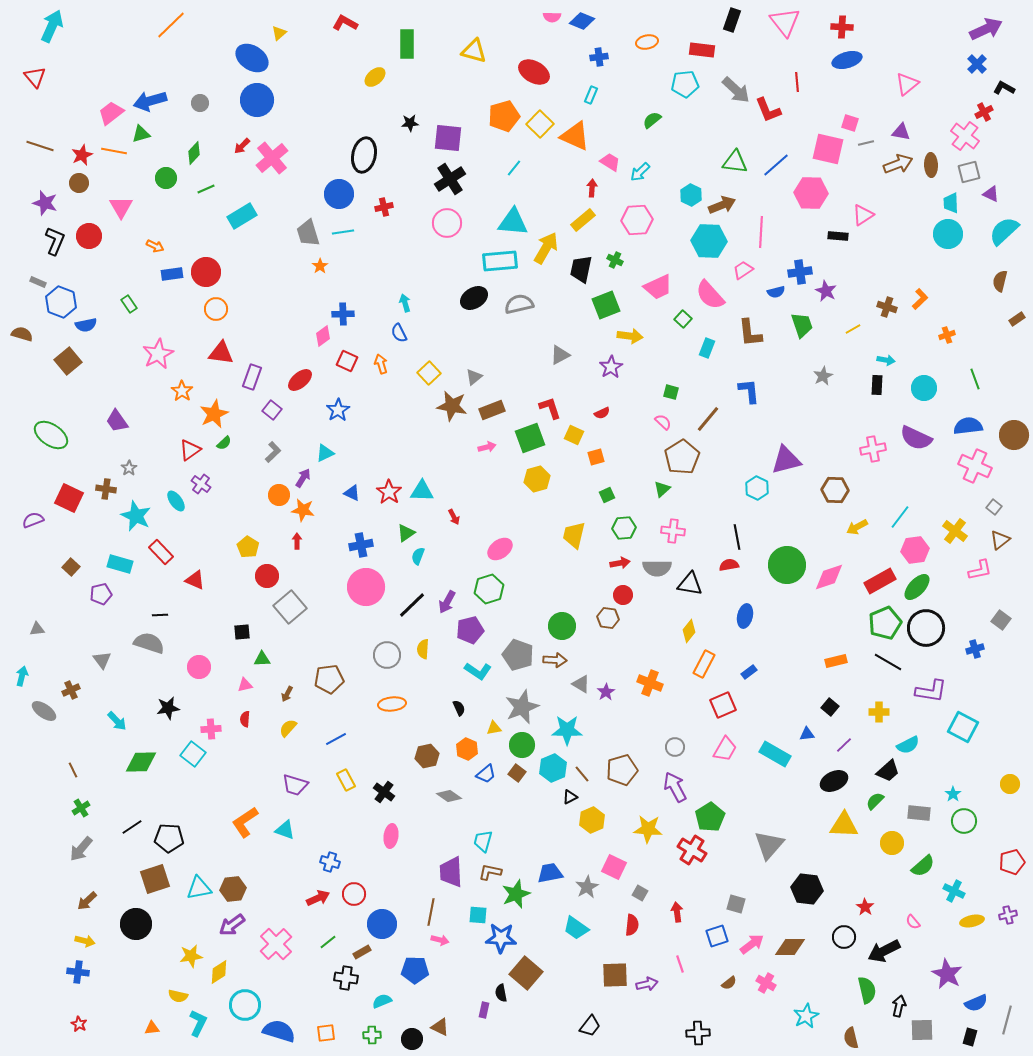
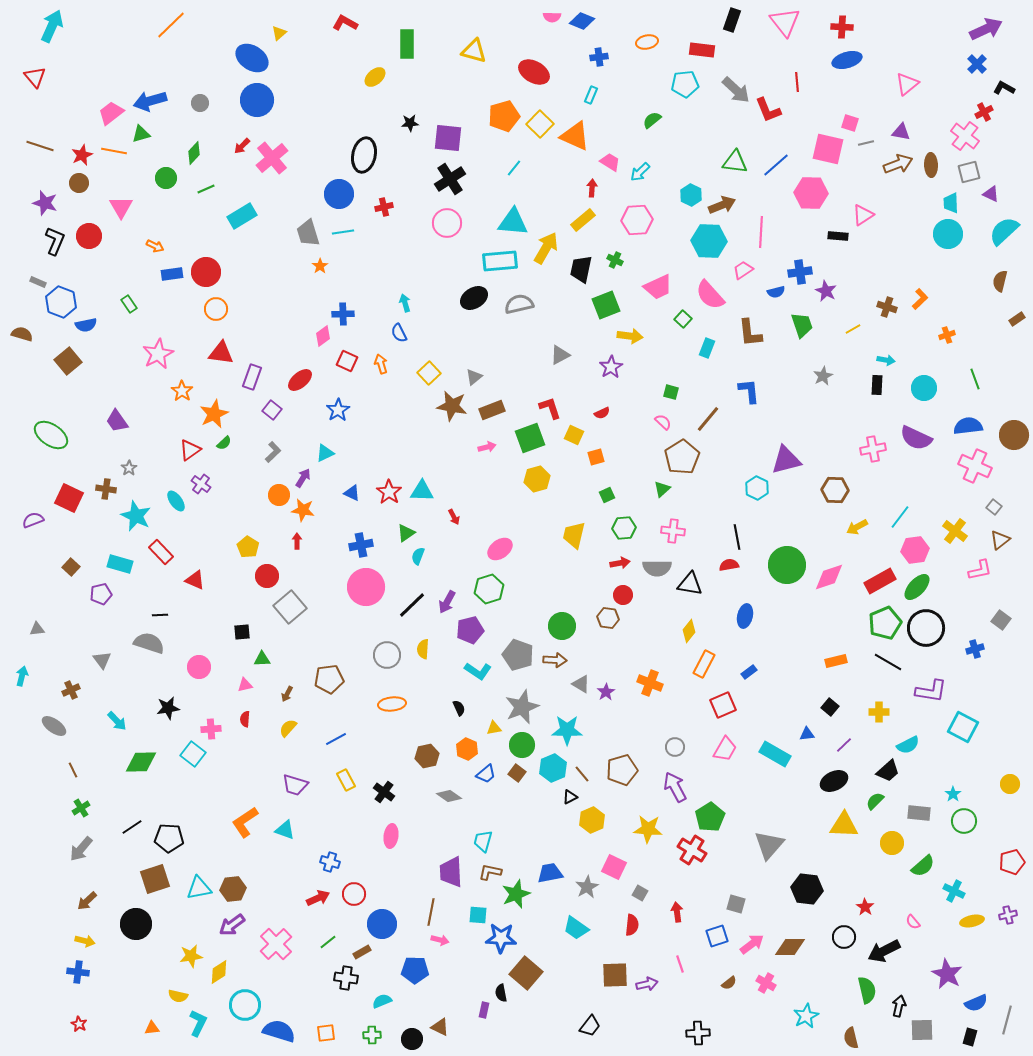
gray ellipse at (44, 711): moved 10 px right, 15 px down
